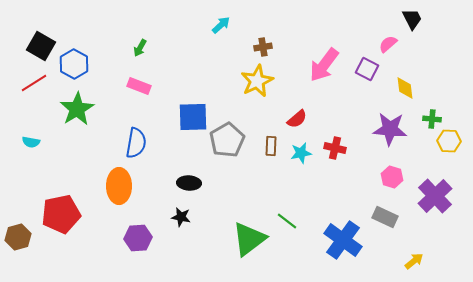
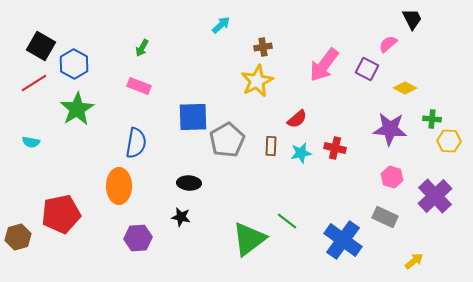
green arrow: moved 2 px right
yellow diamond: rotated 55 degrees counterclockwise
